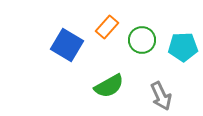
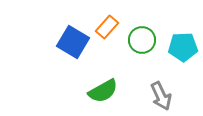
blue square: moved 6 px right, 3 px up
green semicircle: moved 6 px left, 5 px down
